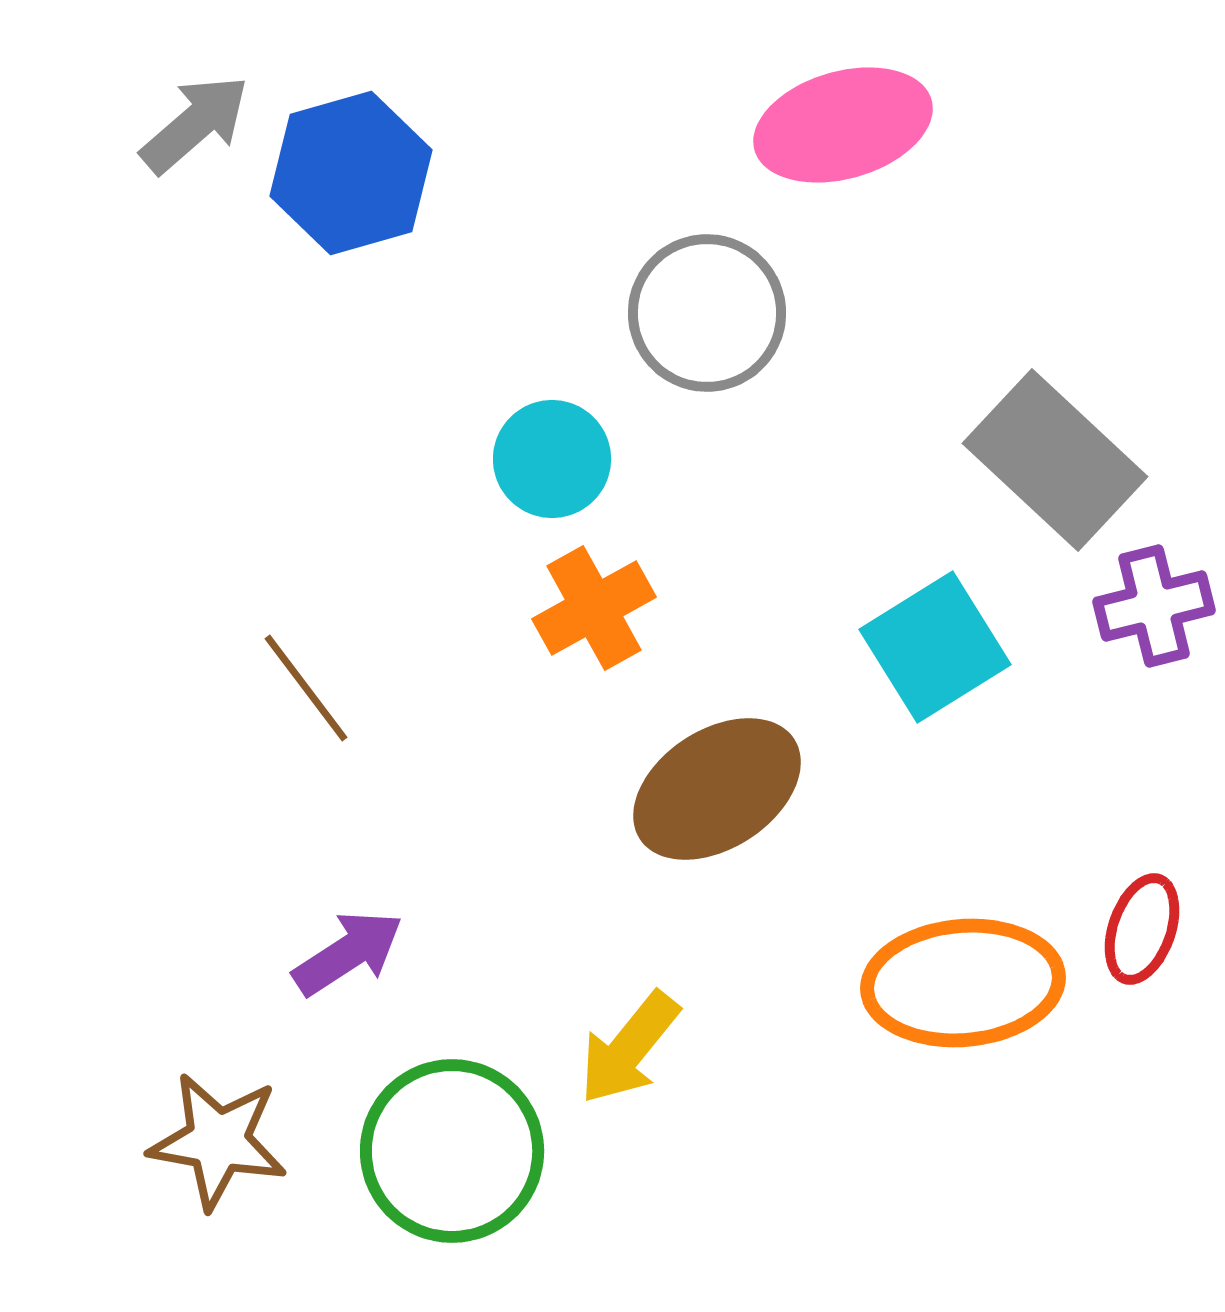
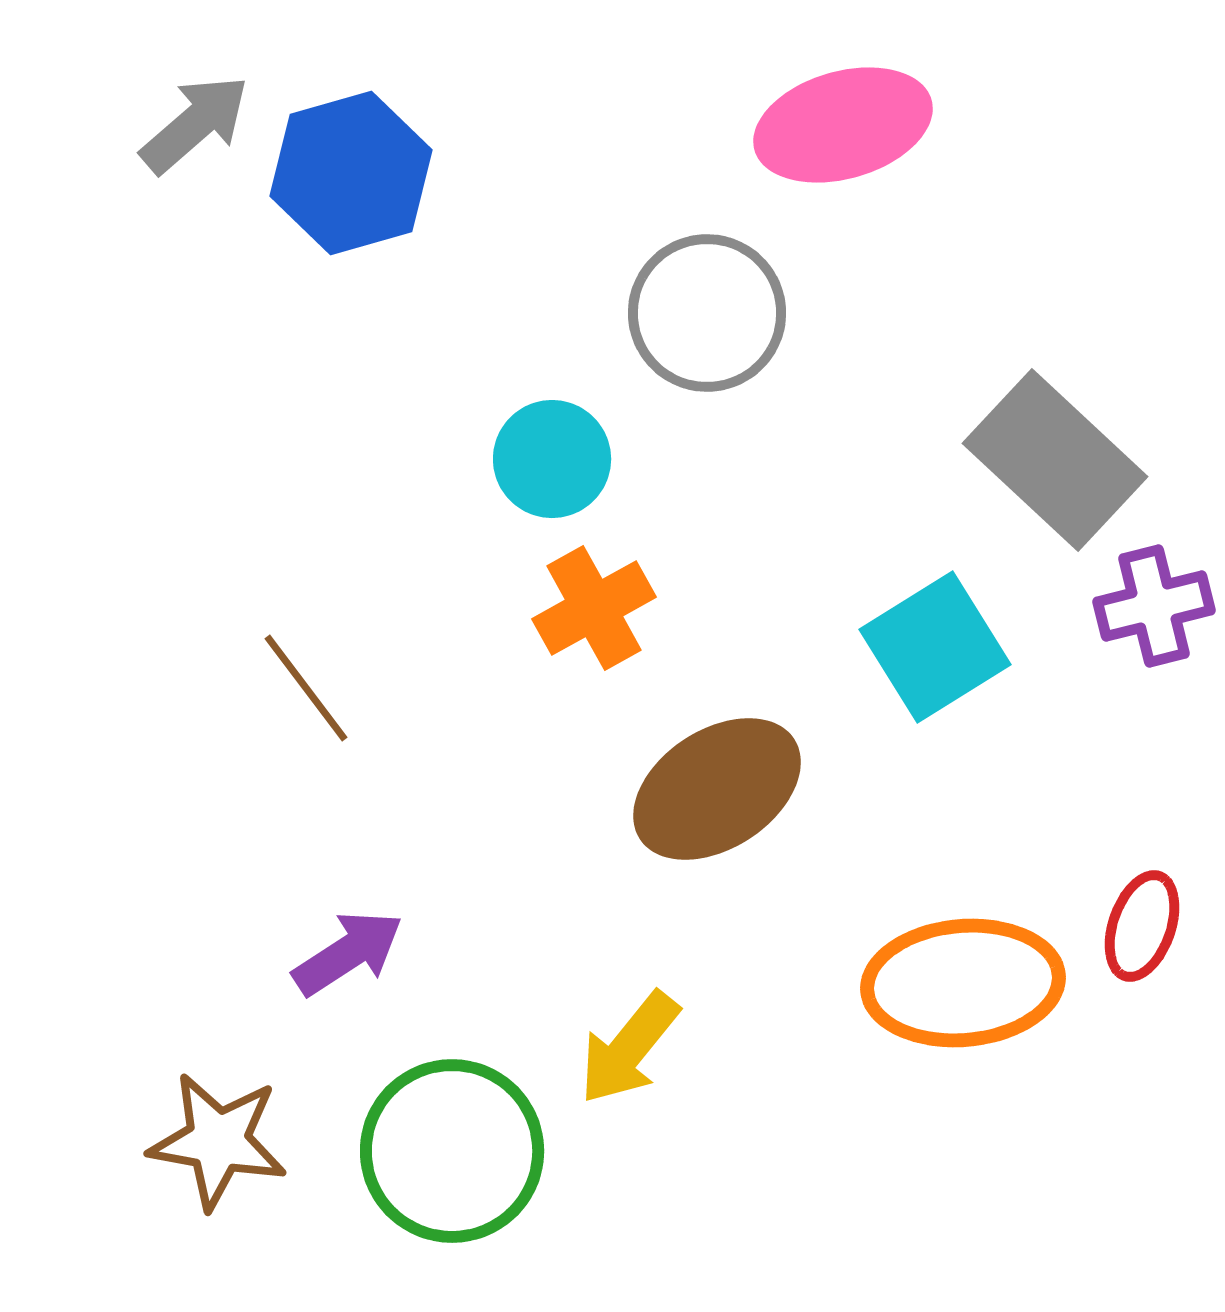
red ellipse: moved 3 px up
